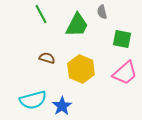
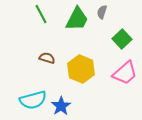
gray semicircle: rotated 32 degrees clockwise
green trapezoid: moved 6 px up
green square: rotated 36 degrees clockwise
blue star: moved 1 px left
